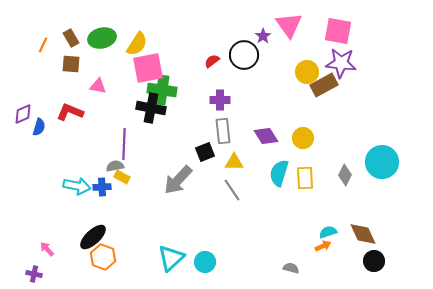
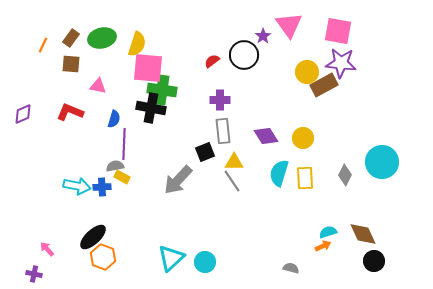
brown rectangle at (71, 38): rotated 66 degrees clockwise
yellow semicircle at (137, 44): rotated 15 degrees counterclockwise
pink square at (148, 68): rotated 16 degrees clockwise
blue semicircle at (39, 127): moved 75 px right, 8 px up
gray line at (232, 190): moved 9 px up
